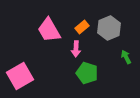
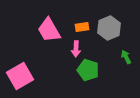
orange rectangle: rotated 32 degrees clockwise
green pentagon: moved 1 px right, 3 px up
